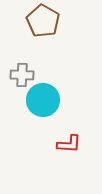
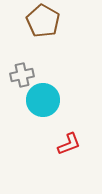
gray cross: rotated 15 degrees counterclockwise
red L-shape: rotated 25 degrees counterclockwise
